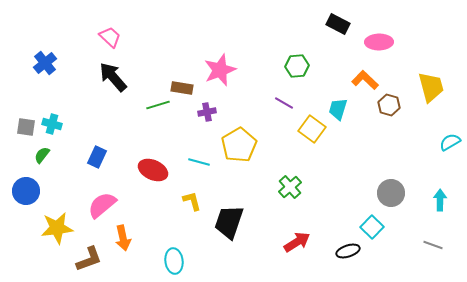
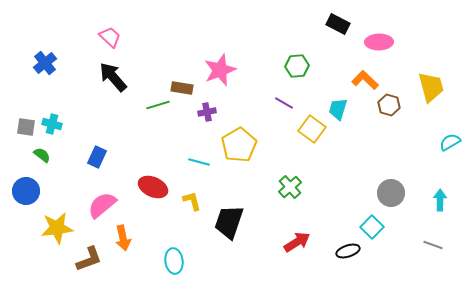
green semicircle: rotated 90 degrees clockwise
red ellipse: moved 17 px down
